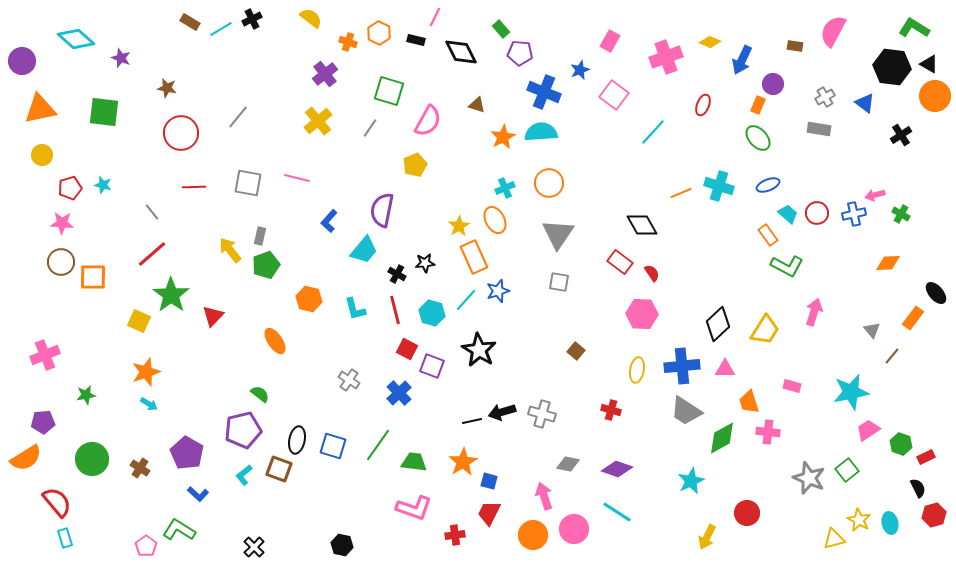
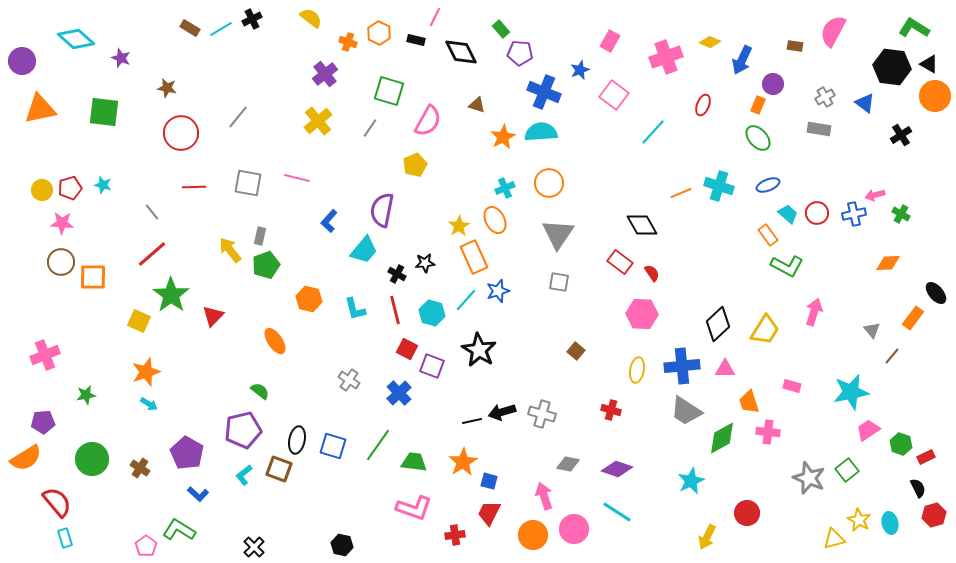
brown rectangle at (190, 22): moved 6 px down
yellow circle at (42, 155): moved 35 px down
green semicircle at (260, 394): moved 3 px up
